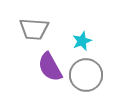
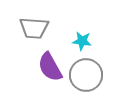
gray trapezoid: moved 1 px up
cyan star: rotated 30 degrees clockwise
